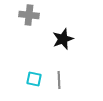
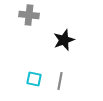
black star: moved 1 px right, 1 px down
gray line: moved 1 px right, 1 px down; rotated 12 degrees clockwise
